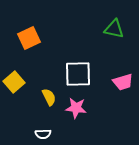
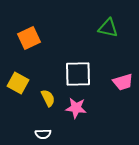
green triangle: moved 6 px left, 1 px up
yellow square: moved 4 px right, 1 px down; rotated 20 degrees counterclockwise
yellow semicircle: moved 1 px left, 1 px down
